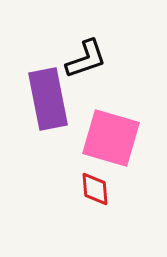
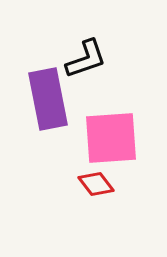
pink square: rotated 20 degrees counterclockwise
red diamond: moved 1 px right, 5 px up; rotated 33 degrees counterclockwise
